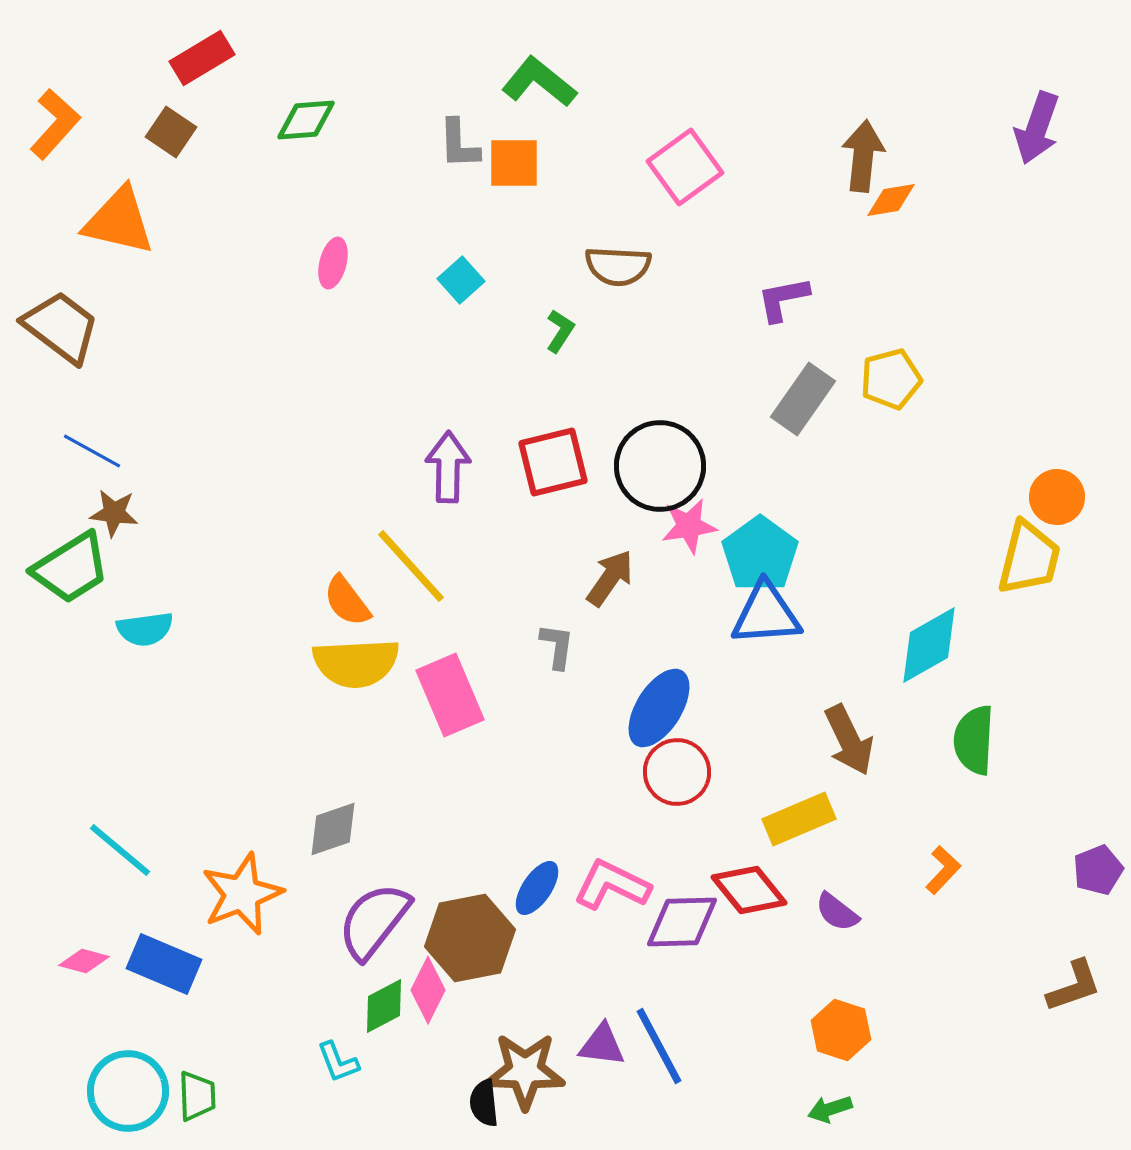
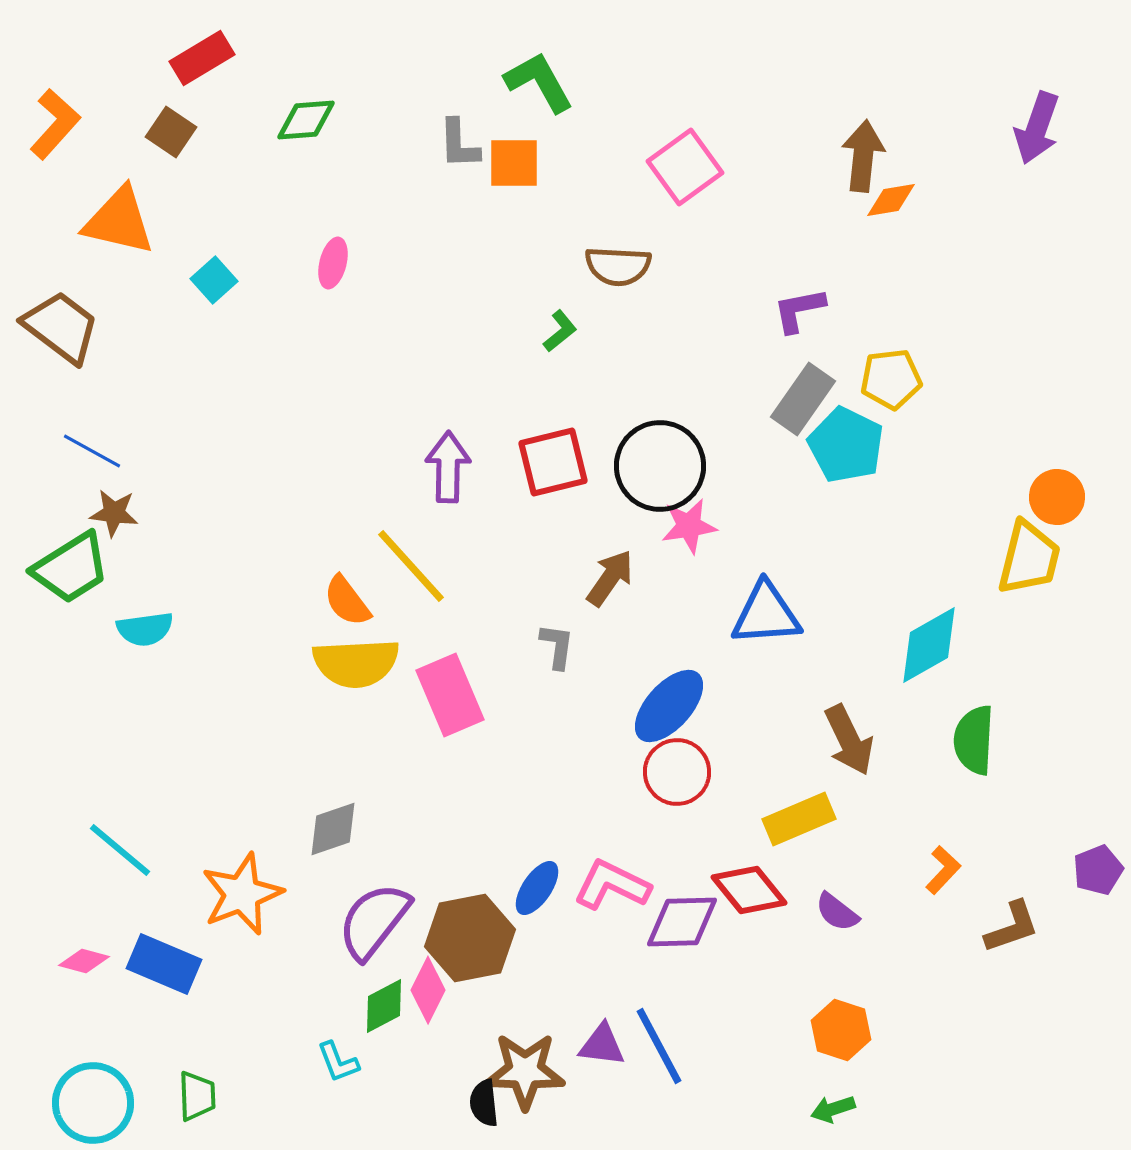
green L-shape at (539, 82): rotated 22 degrees clockwise
cyan square at (461, 280): moved 247 px left
purple L-shape at (783, 299): moved 16 px right, 11 px down
green L-shape at (560, 331): rotated 18 degrees clockwise
yellow pentagon at (891, 379): rotated 8 degrees clockwise
cyan pentagon at (760, 554): moved 86 px right, 109 px up; rotated 10 degrees counterclockwise
blue ellipse at (659, 708): moved 10 px right, 2 px up; rotated 10 degrees clockwise
brown L-shape at (1074, 986): moved 62 px left, 59 px up
cyan circle at (128, 1091): moved 35 px left, 12 px down
green arrow at (830, 1109): moved 3 px right
